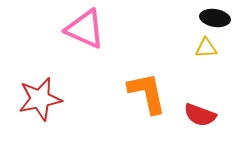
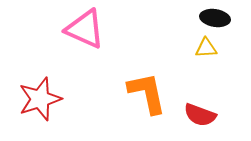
red star: rotated 6 degrees counterclockwise
